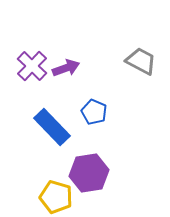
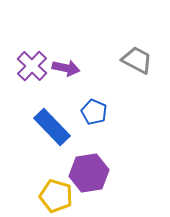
gray trapezoid: moved 4 px left, 1 px up
purple arrow: rotated 32 degrees clockwise
yellow pentagon: moved 1 px up
